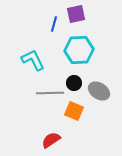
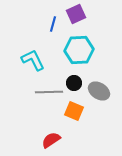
purple square: rotated 12 degrees counterclockwise
blue line: moved 1 px left
gray line: moved 1 px left, 1 px up
